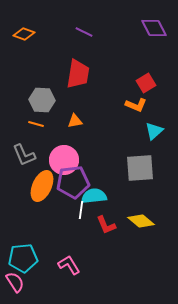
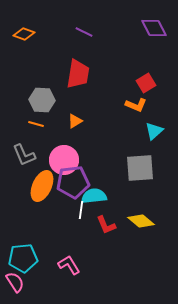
orange triangle: rotated 21 degrees counterclockwise
